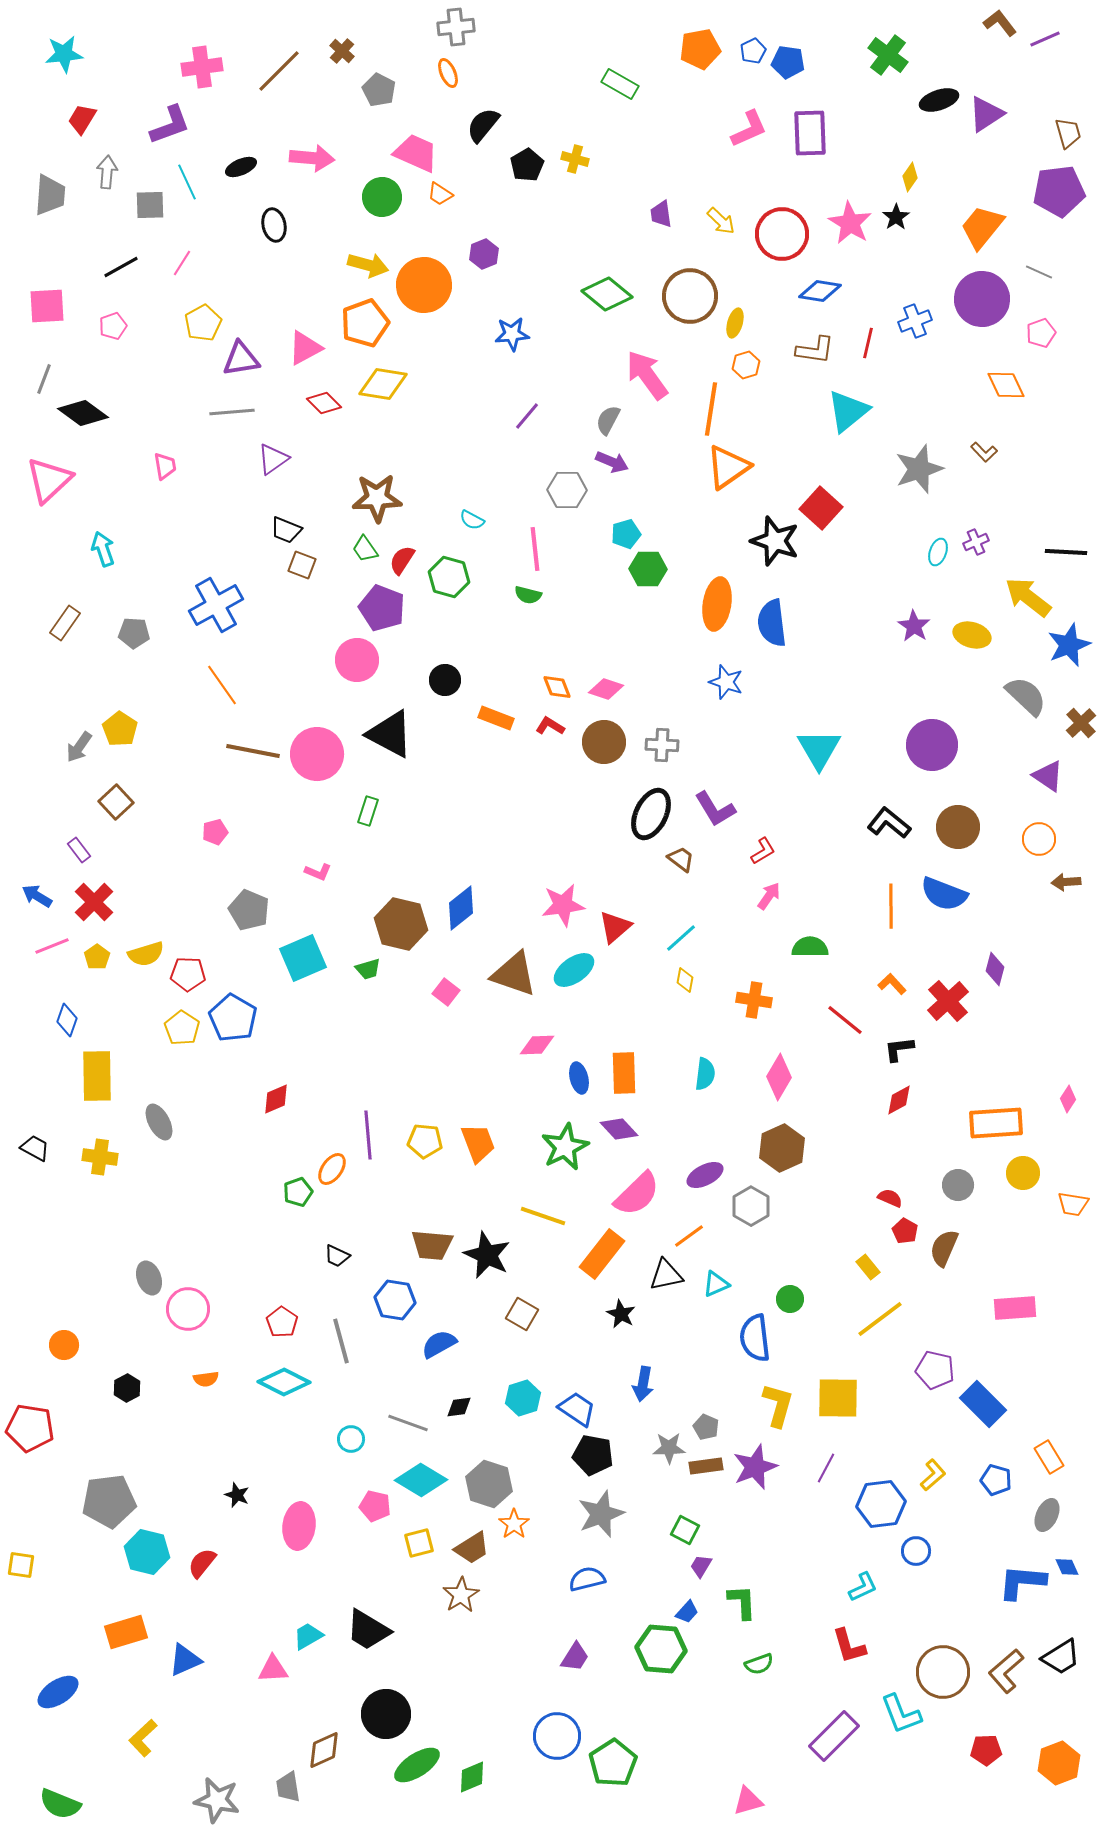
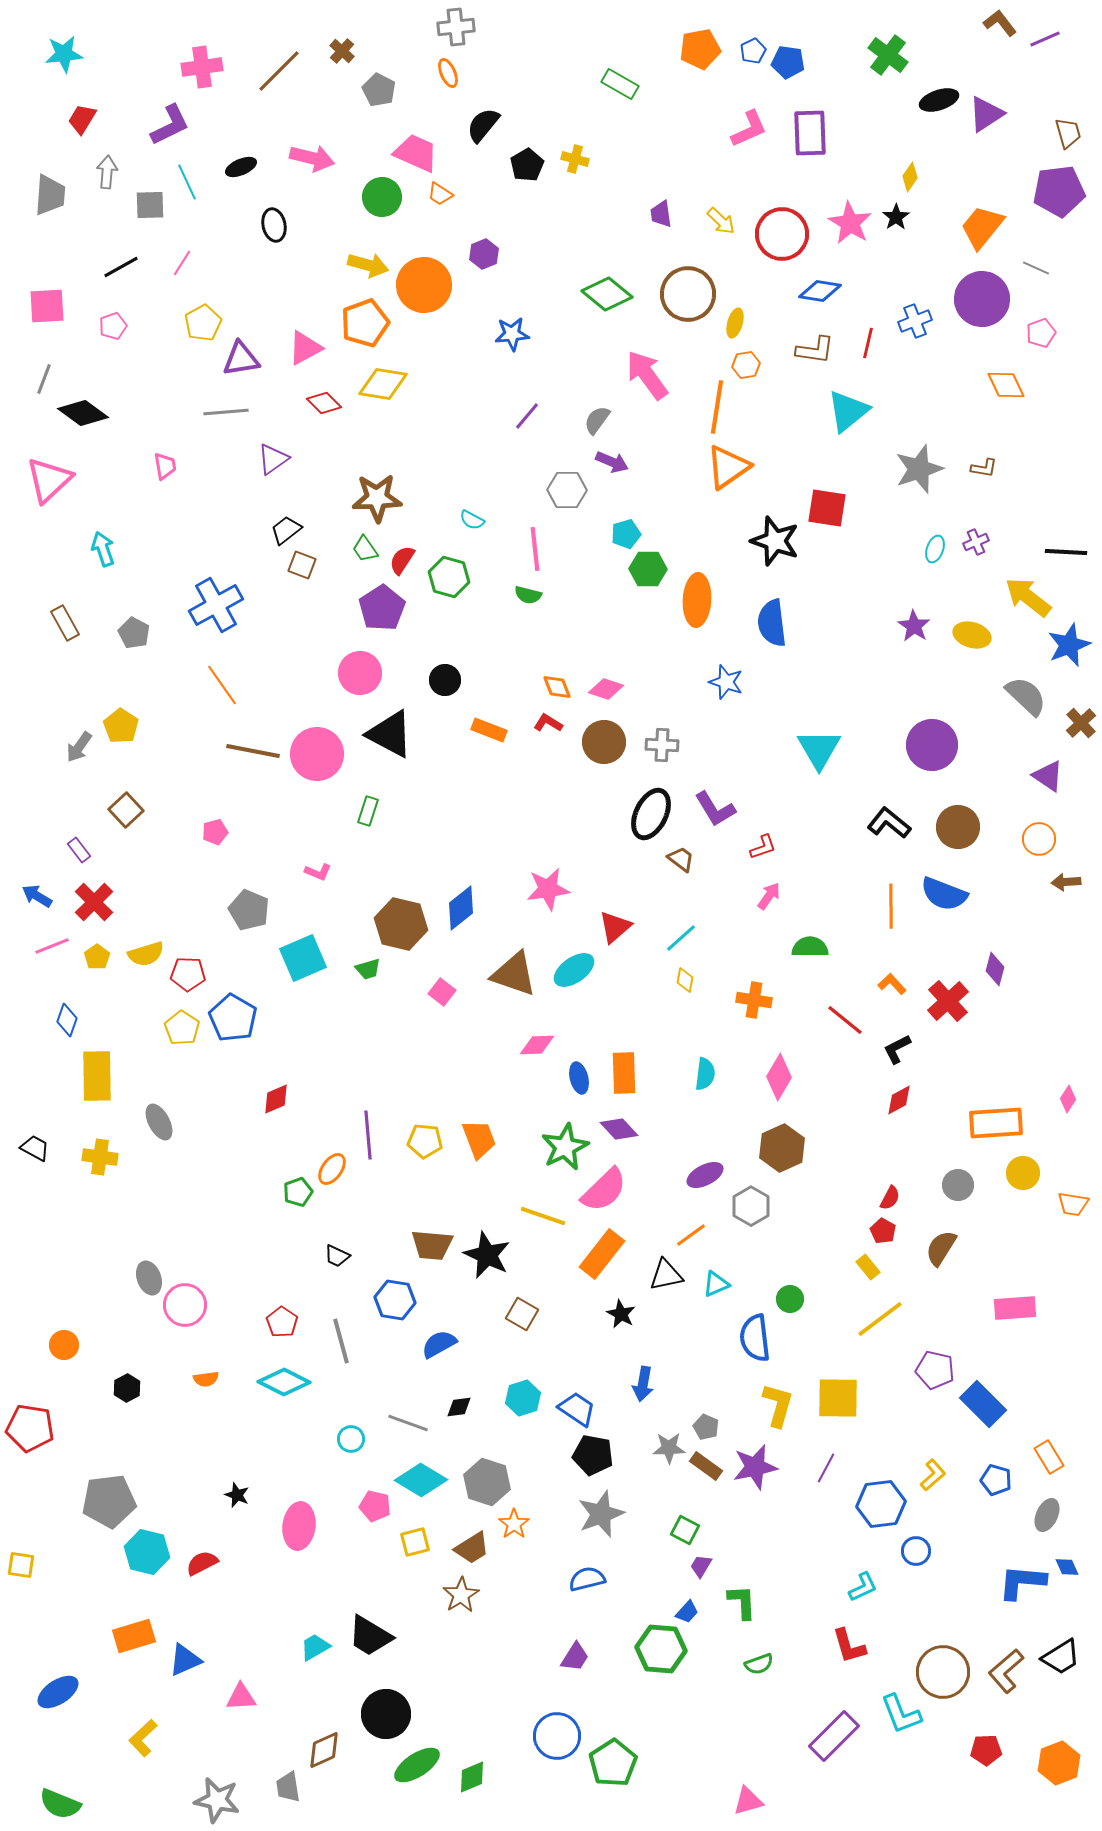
purple L-shape at (170, 125): rotated 6 degrees counterclockwise
pink arrow at (312, 158): rotated 9 degrees clockwise
gray line at (1039, 272): moved 3 px left, 4 px up
brown circle at (690, 296): moved 2 px left, 2 px up
orange hexagon at (746, 365): rotated 8 degrees clockwise
orange line at (711, 409): moved 6 px right, 2 px up
gray line at (232, 412): moved 6 px left
gray semicircle at (608, 420): moved 11 px left; rotated 8 degrees clockwise
brown L-shape at (984, 452): moved 16 px down; rotated 36 degrees counterclockwise
red square at (821, 508): moved 6 px right; rotated 33 degrees counterclockwise
black trapezoid at (286, 530): rotated 120 degrees clockwise
cyan ellipse at (938, 552): moved 3 px left, 3 px up
orange ellipse at (717, 604): moved 20 px left, 4 px up; rotated 6 degrees counterclockwise
purple pentagon at (382, 608): rotated 18 degrees clockwise
brown rectangle at (65, 623): rotated 64 degrees counterclockwise
gray pentagon at (134, 633): rotated 24 degrees clockwise
pink circle at (357, 660): moved 3 px right, 13 px down
orange rectangle at (496, 718): moved 7 px left, 12 px down
red L-shape at (550, 726): moved 2 px left, 3 px up
yellow pentagon at (120, 729): moved 1 px right, 3 px up
brown square at (116, 802): moved 10 px right, 8 px down
red L-shape at (763, 851): moved 4 px up; rotated 12 degrees clockwise
pink star at (563, 905): moved 15 px left, 16 px up
pink square at (446, 992): moved 4 px left
black L-shape at (899, 1049): moved 2 px left; rotated 20 degrees counterclockwise
orange trapezoid at (478, 1143): moved 1 px right, 4 px up
pink semicircle at (637, 1194): moved 33 px left, 4 px up
red semicircle at (890, 1198): rotated 95 degrees clockwise
red pentagon at (905, 1231): moved 22 px left
orange line at (689, 1236): moved 2 px right, 1 px up
brown semicircle at (944, 1248): moved 3 px left; rotated 9 degrees clockwise
pink circle at (188, 1309): moved 3 px left, 4 px up
brown rectangle at (706, 1466): rotated 44 degrees clockwise
purple star at (755, 1467): rotated 9 degrees clockwise
gray hexagon at (489, 1484): moved 2 px left, 2 px up
yellow square at (419, 1543): moved 4 px left, 1 px up
red semicircle at (202, 1563): rotated 24 degrees clockwise
black trapezoid at (368, 1630): moved 2 px right, 6 px down
orange rectangle at (126, 1632): moved 8 px right, 4 px down
cyan trapezoid at (308, 1636): moved 7 px right, 11 px down
pink triangle at (273, 1669): moved 32 px left, 28 px down
